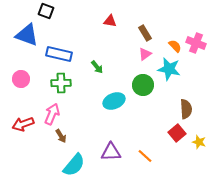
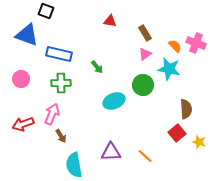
cyan semicircle: rotated 130 degrees clockwise
